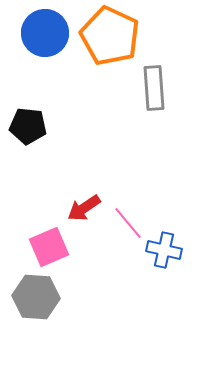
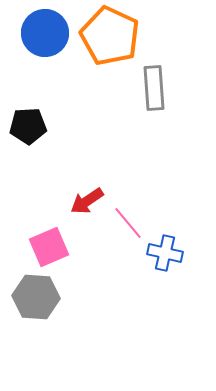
black pentagon: rotated 9 degrees counterclockwise
red arrow: moved 3 px right, 7 px up
blue cross: moved 1 px right, 3 px down
